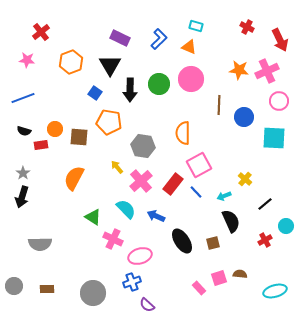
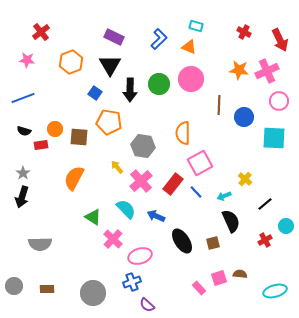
red cross at (247, 27): moved 3 px left, 5 px down
purple rectangle at (120, 38): moved 6 px left, 1 px up
pink square at (199, 165): moved 1 px right, 2 px up
pink cross at (113, 239): rotated 18 degrees clockwise
